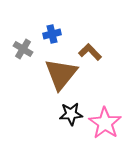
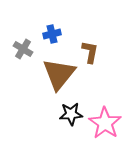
brown L-shape: rotated 55 degrees clockwise
brown triangle: moved 2 px left
